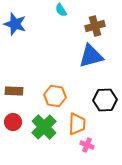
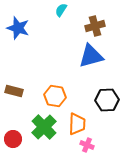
cyan semicircle: rotated 64 degrees clockwise
blue star: moved 3 px right, 4 px down
brown rectangle: rotated 12 degrees clockwise
black hexagon: moved 2 px right
red circle: moved 17 px down
